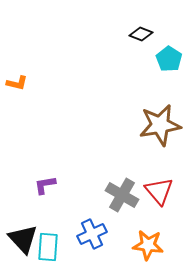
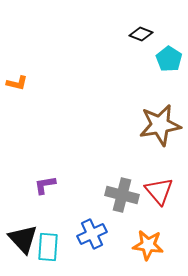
gray cross: rotated 16 degrees counterclockwise
